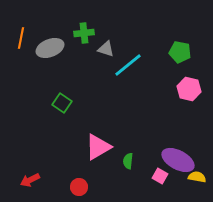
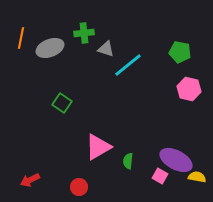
purple ellipse: moved 2 px left
